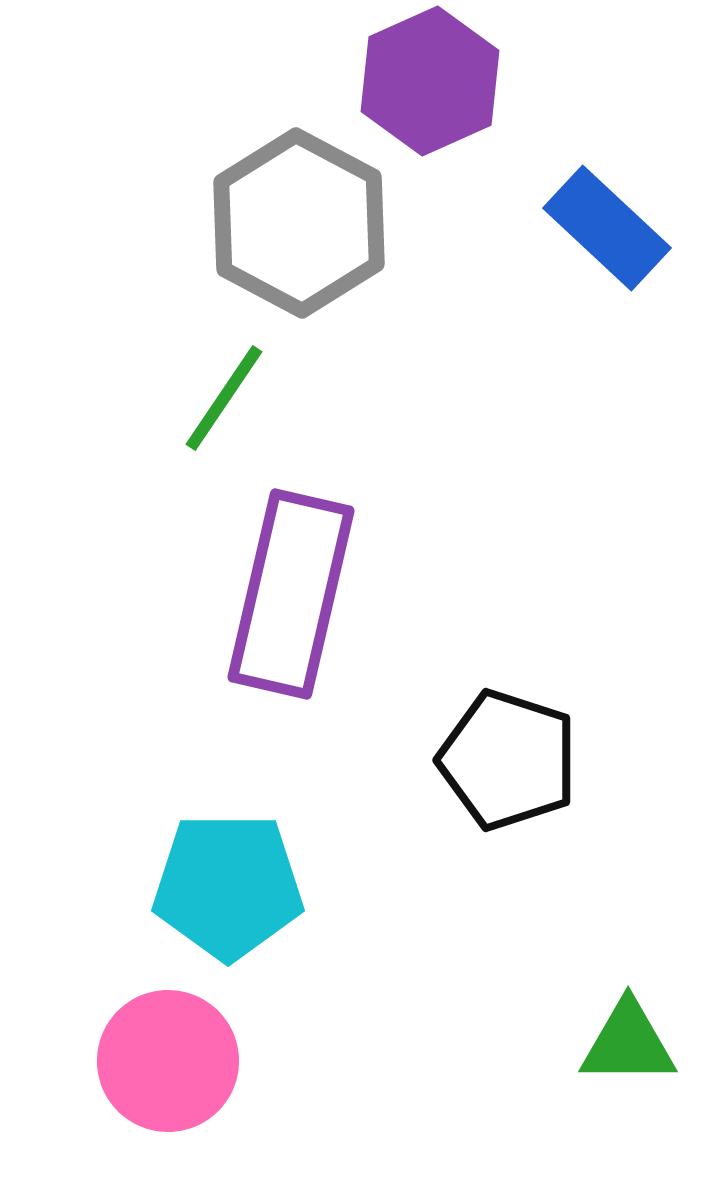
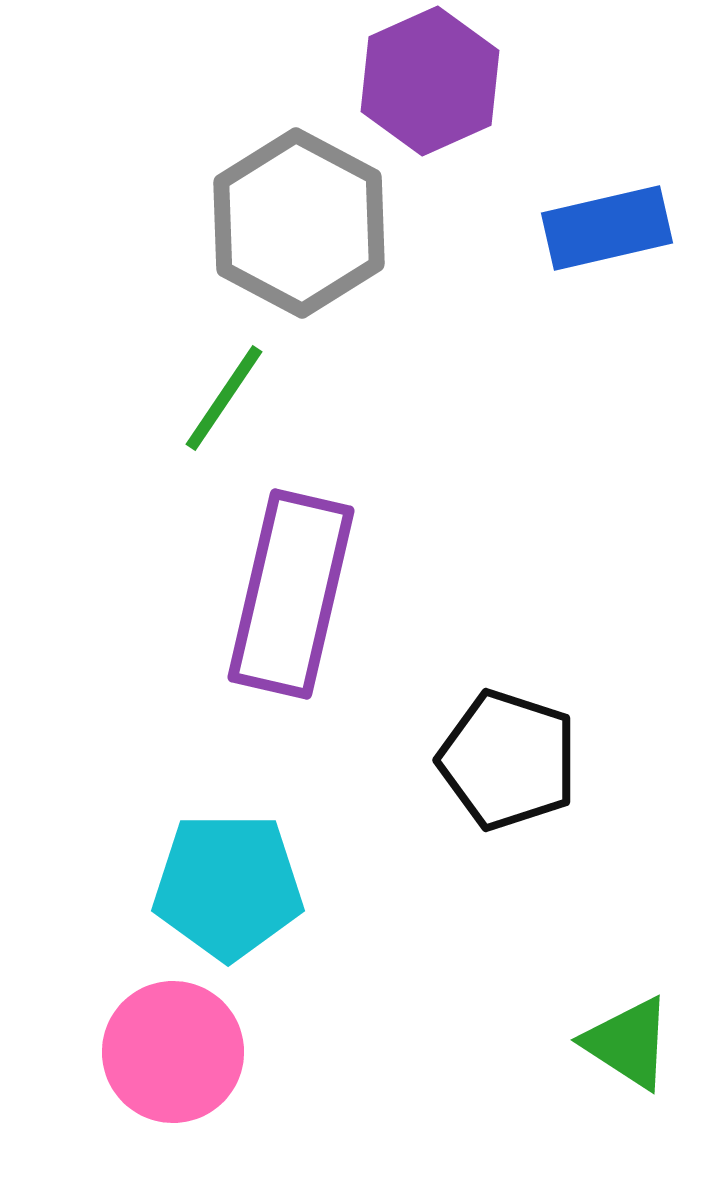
blue rectangle: rotated 56 degrees counterclockwise
green triangle: rotated 33 degrees clockwise
pink circle: moved 5 px right, 9 px up
